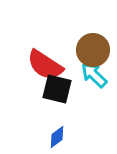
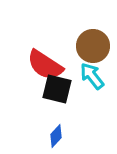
brown circle: moved 4 px up
cyan arrow: moved 2 px left, 1 px down; rotated 8 degrees clockwise
blue diamond: moved 1 px left, 1 px up; rotated 10 degrees counterclockwise
